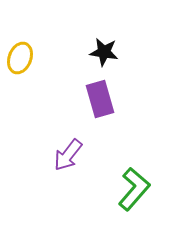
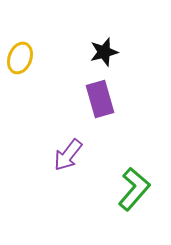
black star: rotated 24 degrees counterclockwise
